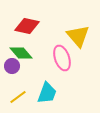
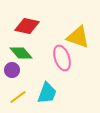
yellow triangle: moved 1 px down; rotated 30 degrees counterclockwise
purple circle: moved 4 px down
